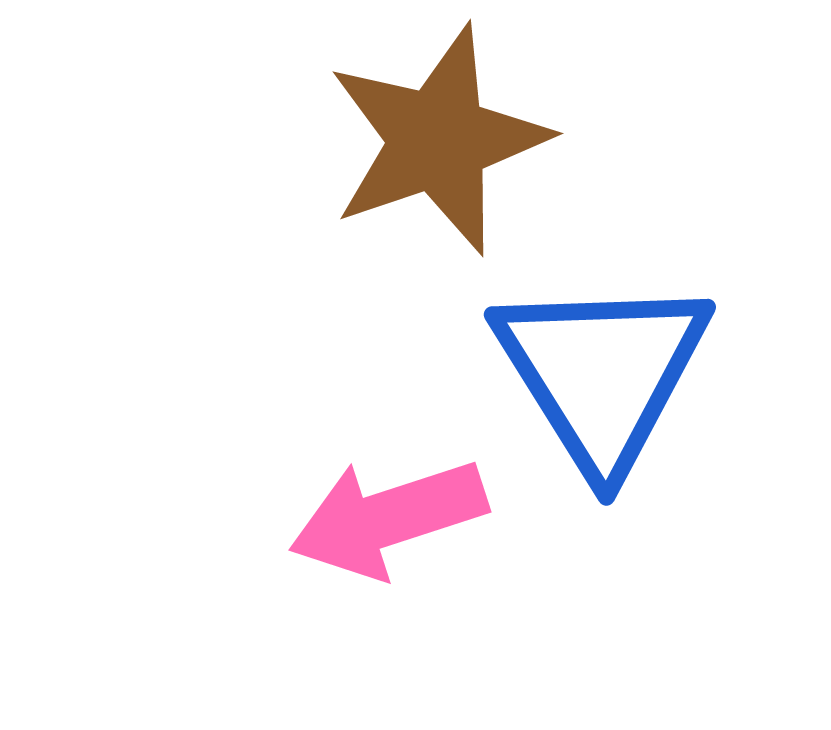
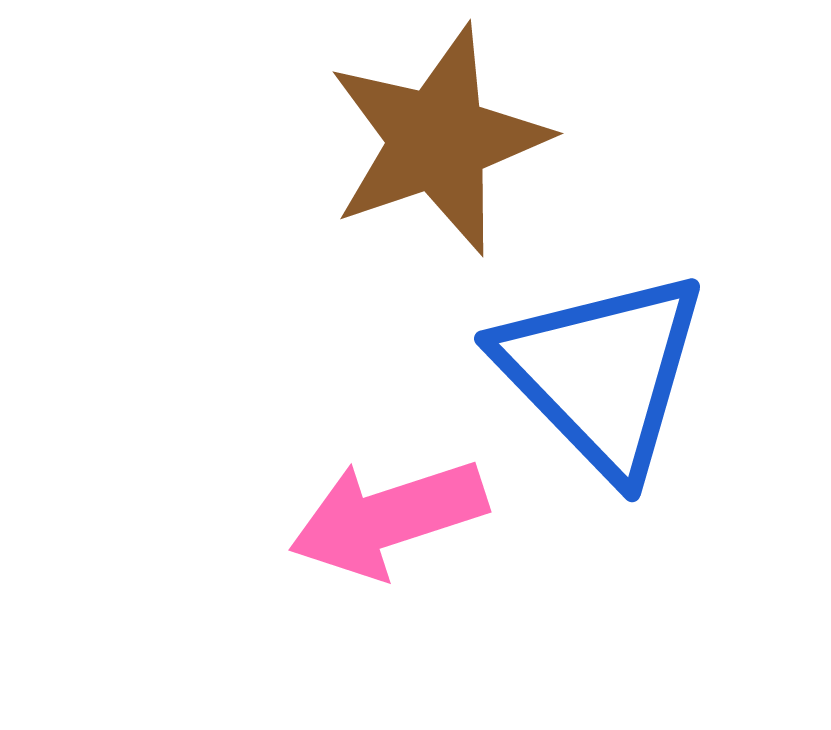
blue triangle: rotated 12 degrees counterclockwise
